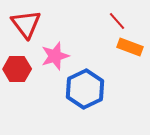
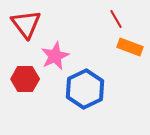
red line: moved 1 px left, 2 px up; rotated 12 degrees clockwise
pink star: rotated 8 degrees counterclockwise
red hexagon: moved 8 px right, 10 px down
